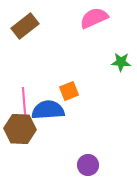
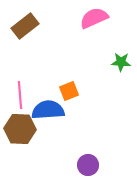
pink line: moved 4 px left, 6 px up
